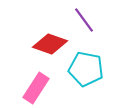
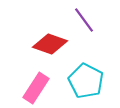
cyan pentagon: moved 12 px down; rotated 16 degrees clockwise
